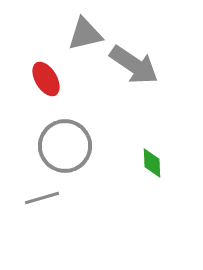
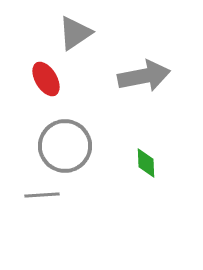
gray triangle: moved 10 px left, 1 px up; rotated 21 degrees counterclockwise
gray arrow: moved 10 px right, 11 px down; rotated 45 degrees counterclockwise
green diamond: moved 6 px left
gray line: moved 3 px up; rotated 12 degrees clockwise
